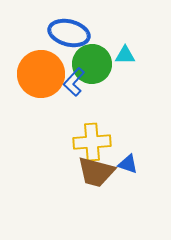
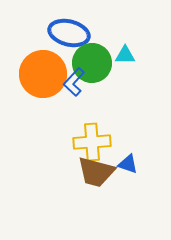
green circle: moved 1 px up
orange circle: moved 2 px right
